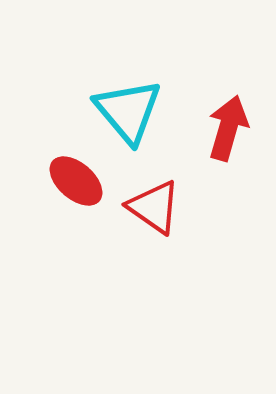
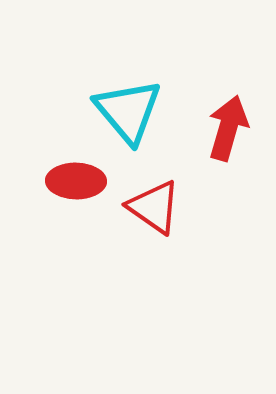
red ellipse: rotated 40 degrees counterclockwise
